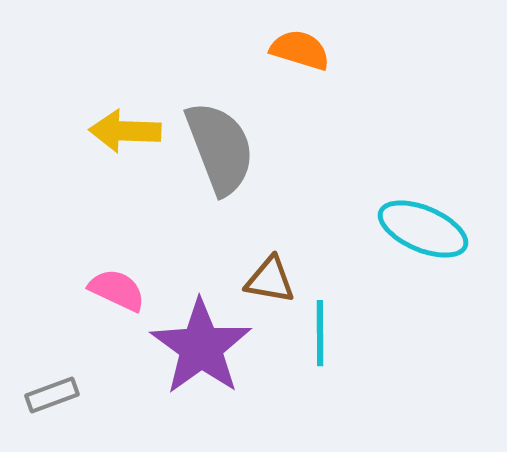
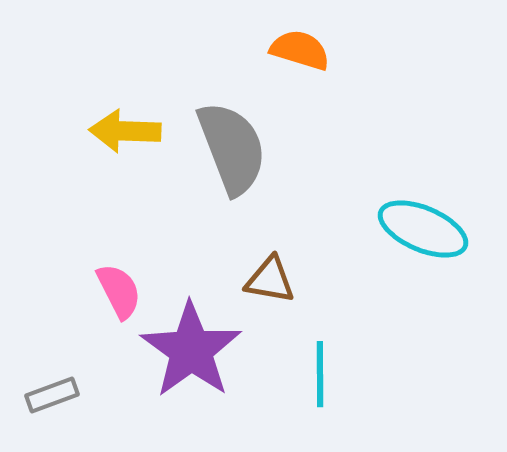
gray semicircle: moved 12 px right
pink semicircle: moved 2 px right, 1 px down; rotated 38 degrees clockwise
cyan line: moved 41 px down
purple star: moved 10 px left, 3 px down
